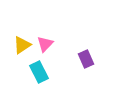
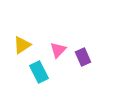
pink triangle: moved 13 px right, 6 px down
purple rectangle: moved 3 px left, 2 px up
